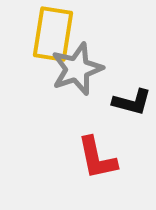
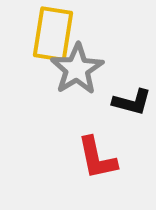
gray star: rotated 12 degrees counterclockwise
